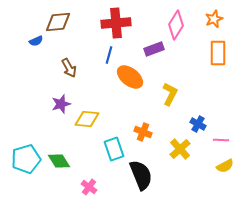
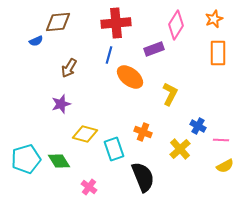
brown arrow: rotated 60 degrees clockwise
yellow diamond: moved 2 px left, 15 px down; rotated 10 degrees clockwise
blue cross: moved 2 px down
black semicircle: moved 2 px right, 2 px down
